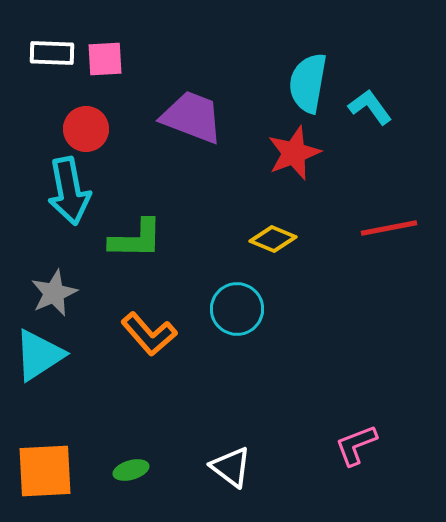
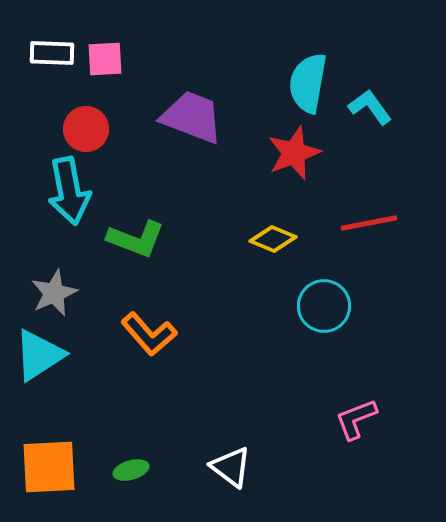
red line: moved 20 px left, 5 px up
green L-shape: rotated 20 degrees clockwise
cyan circle: moved 87 px right, 3 px up
pink L-shape: moved 26 px up
orange square: moved 4 px right, 4 px up
